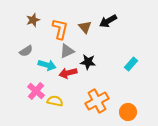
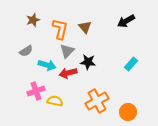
black arrow: moved 18 px right
gray triangle: rotated 21 degrees counterclockwise
pink cross: rotated 30 degrees clockwise
